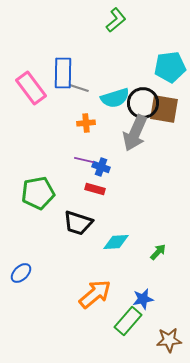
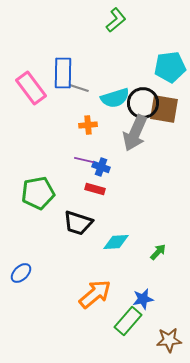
orange cross: moved 2 px right, 2 px down
